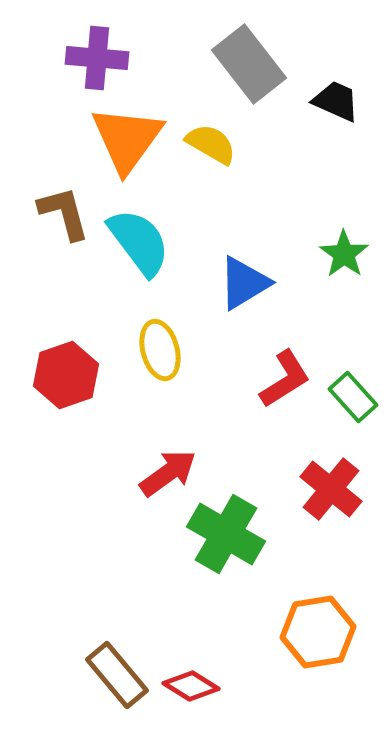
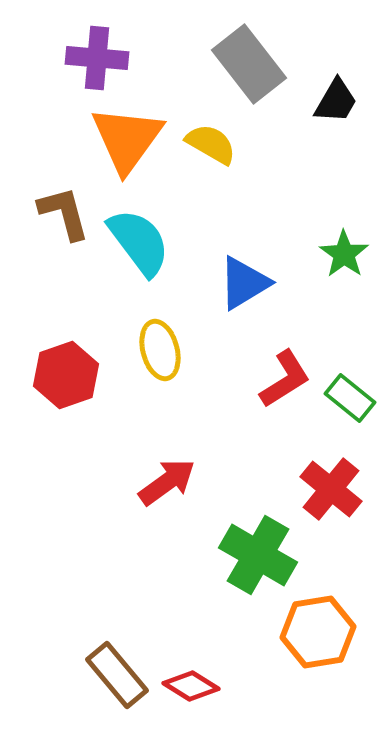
black trapezoid: rotated 96 degrees clockwise
green rectangle: moved 3 px left, 1 px down; rotated 9 degrees counterclockwise
red arrow: moved 1 px left, 9 px down
green cross: moved 32 px right, 21 px down
